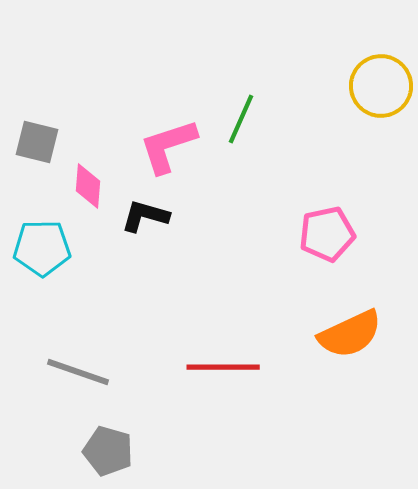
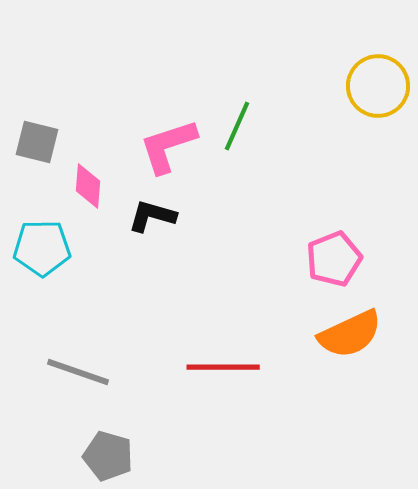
yellow circle: moved 3 px left
green line: moved 4 px left, 7 px down
black L-shape: moved 7 px right
pink pentagon: moved 7 px right, 25 px down; rotated 10 degrees counterclockwise
gray pentagon: moved 5 px down
